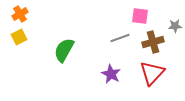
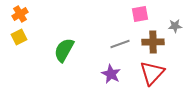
pink square: moved 2 px up; rotated 18 degrees counterclockwise
gray line: moved 6 px down
brown cross: rotated 15 degrees clockwise
